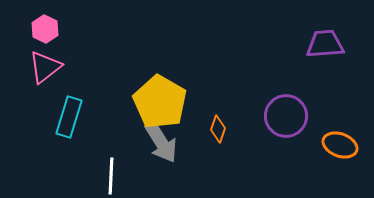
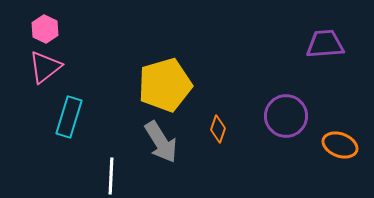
yellow pentagon: moved 5 px right, 17 px up; rotated 26 degrees clockwise
